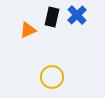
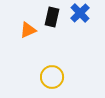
blue cross: moved 3 px right, 2 px up
